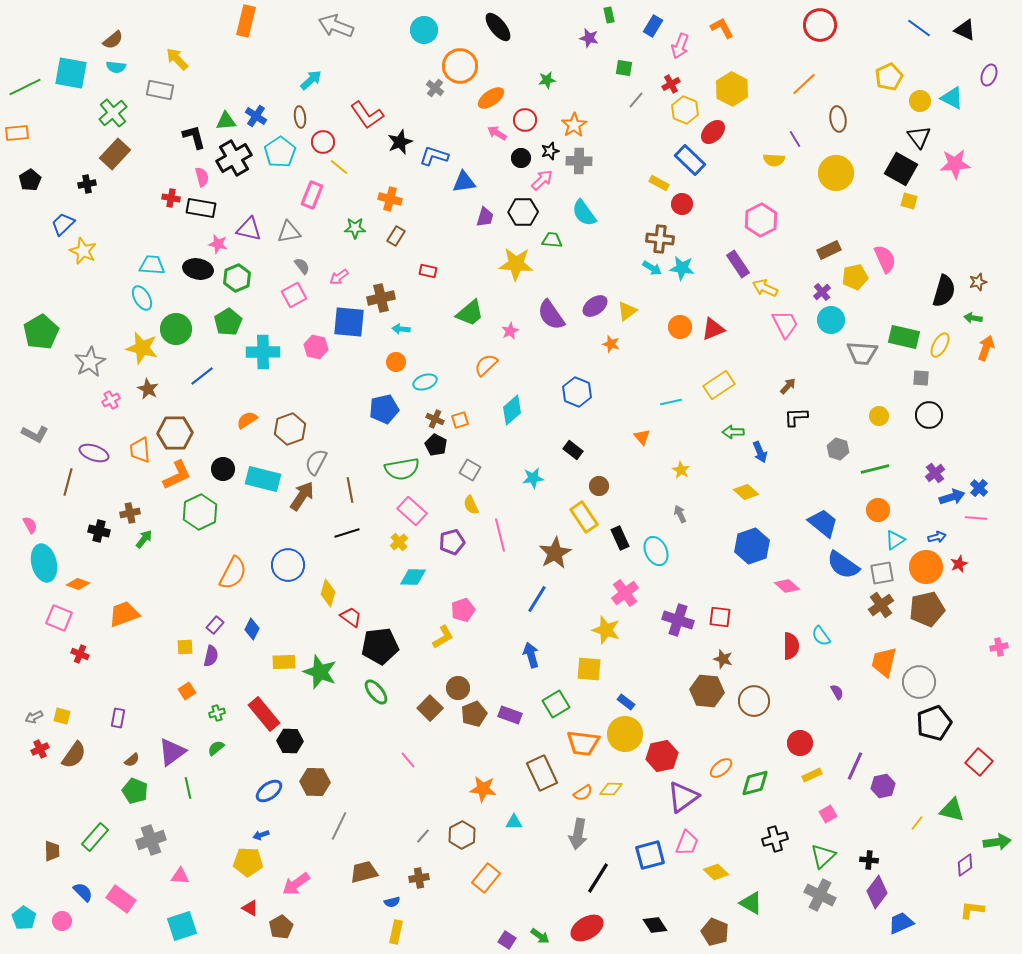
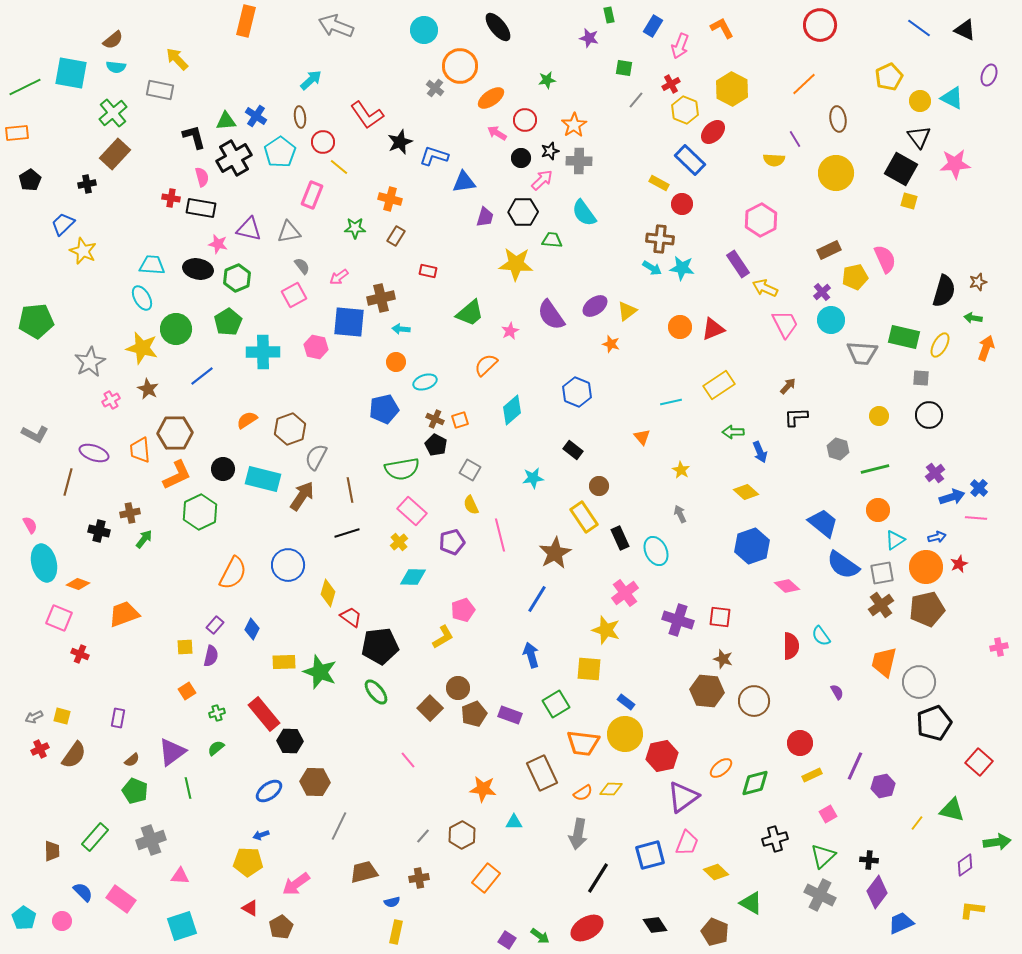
green pentagon at (41, 332): moved 5 px left, 11 px up; rotated 24 degrees clockwise
gray semicircle at (316, 462): moved 5 px up
